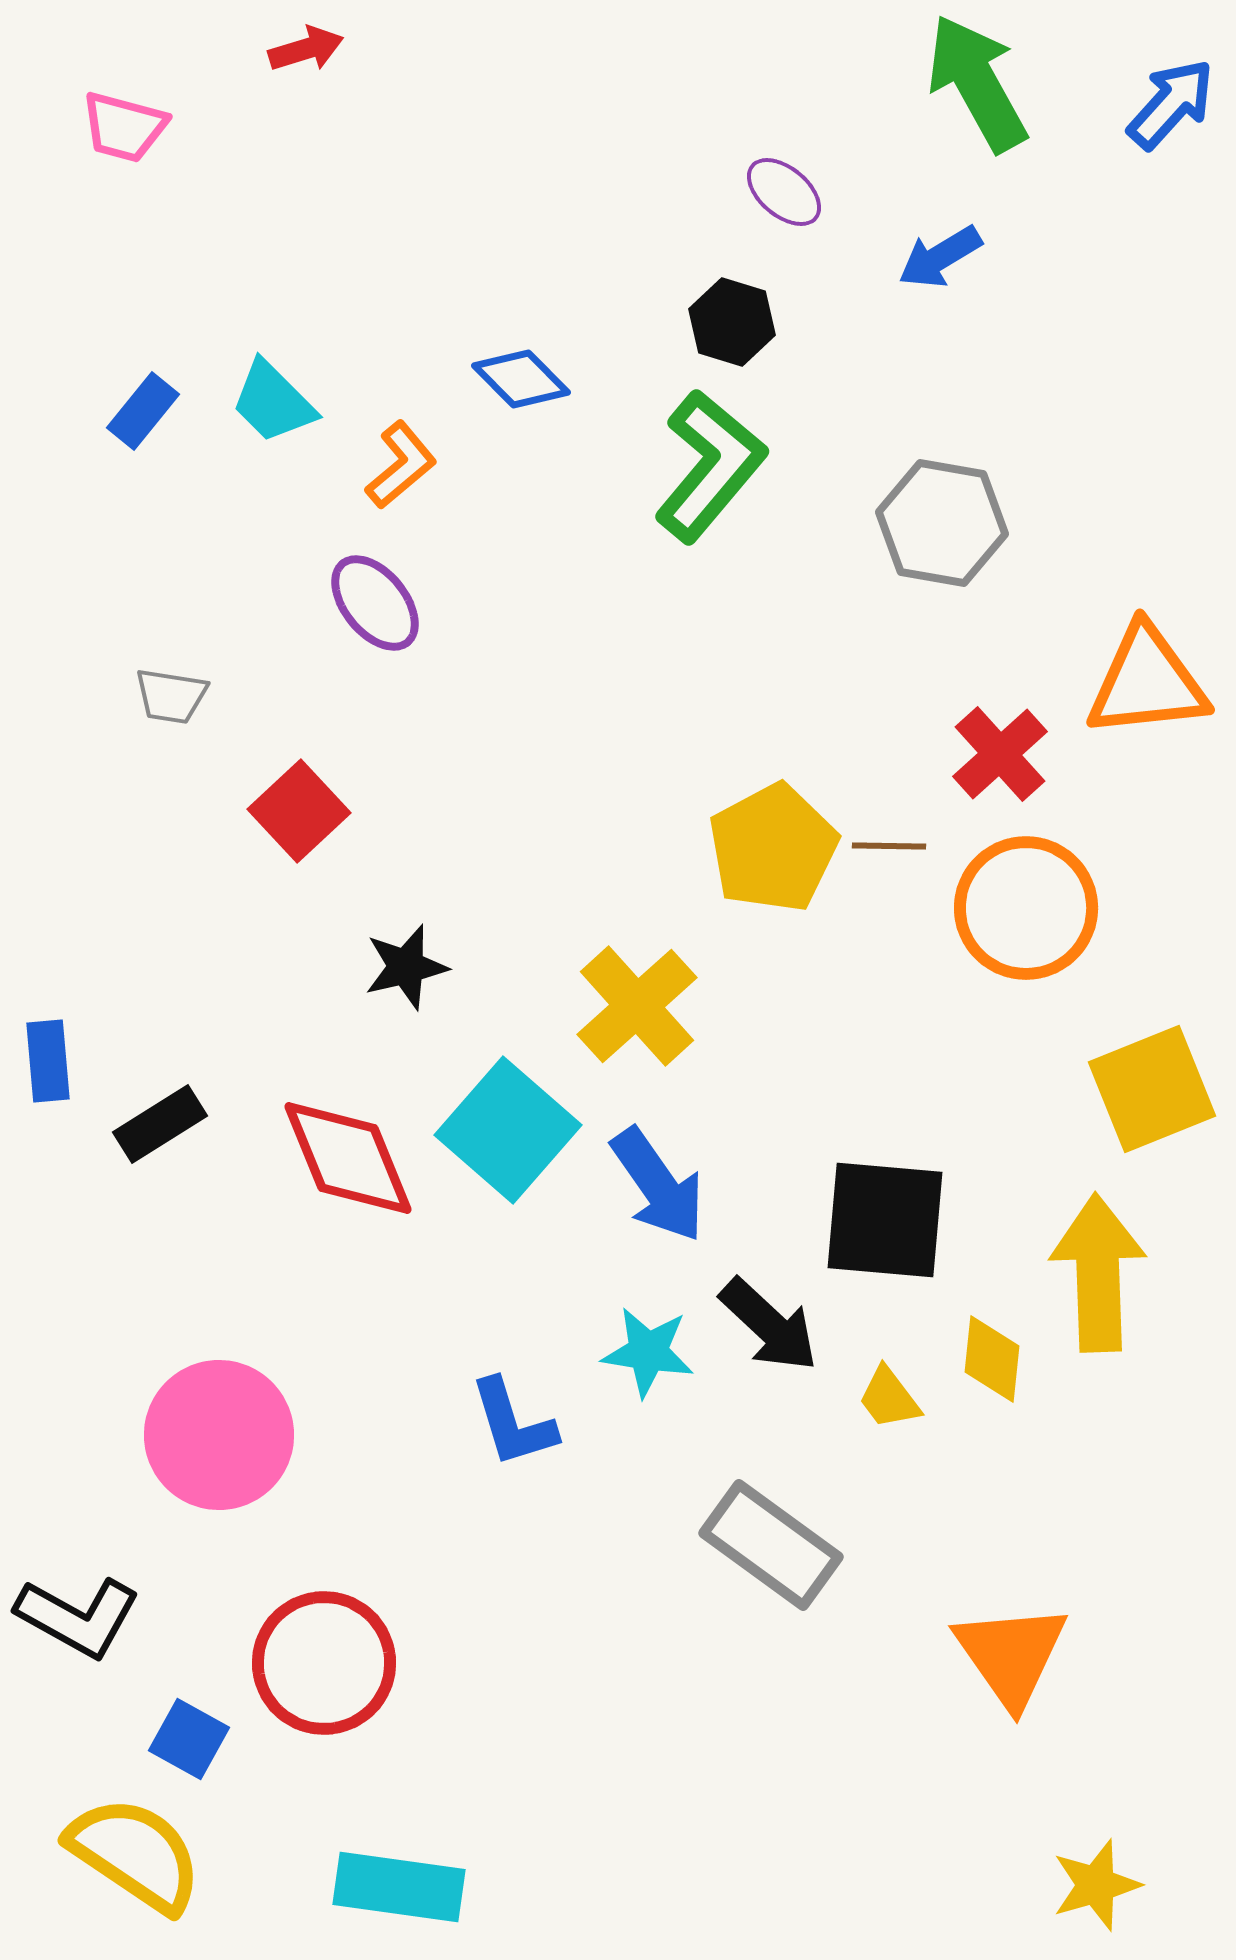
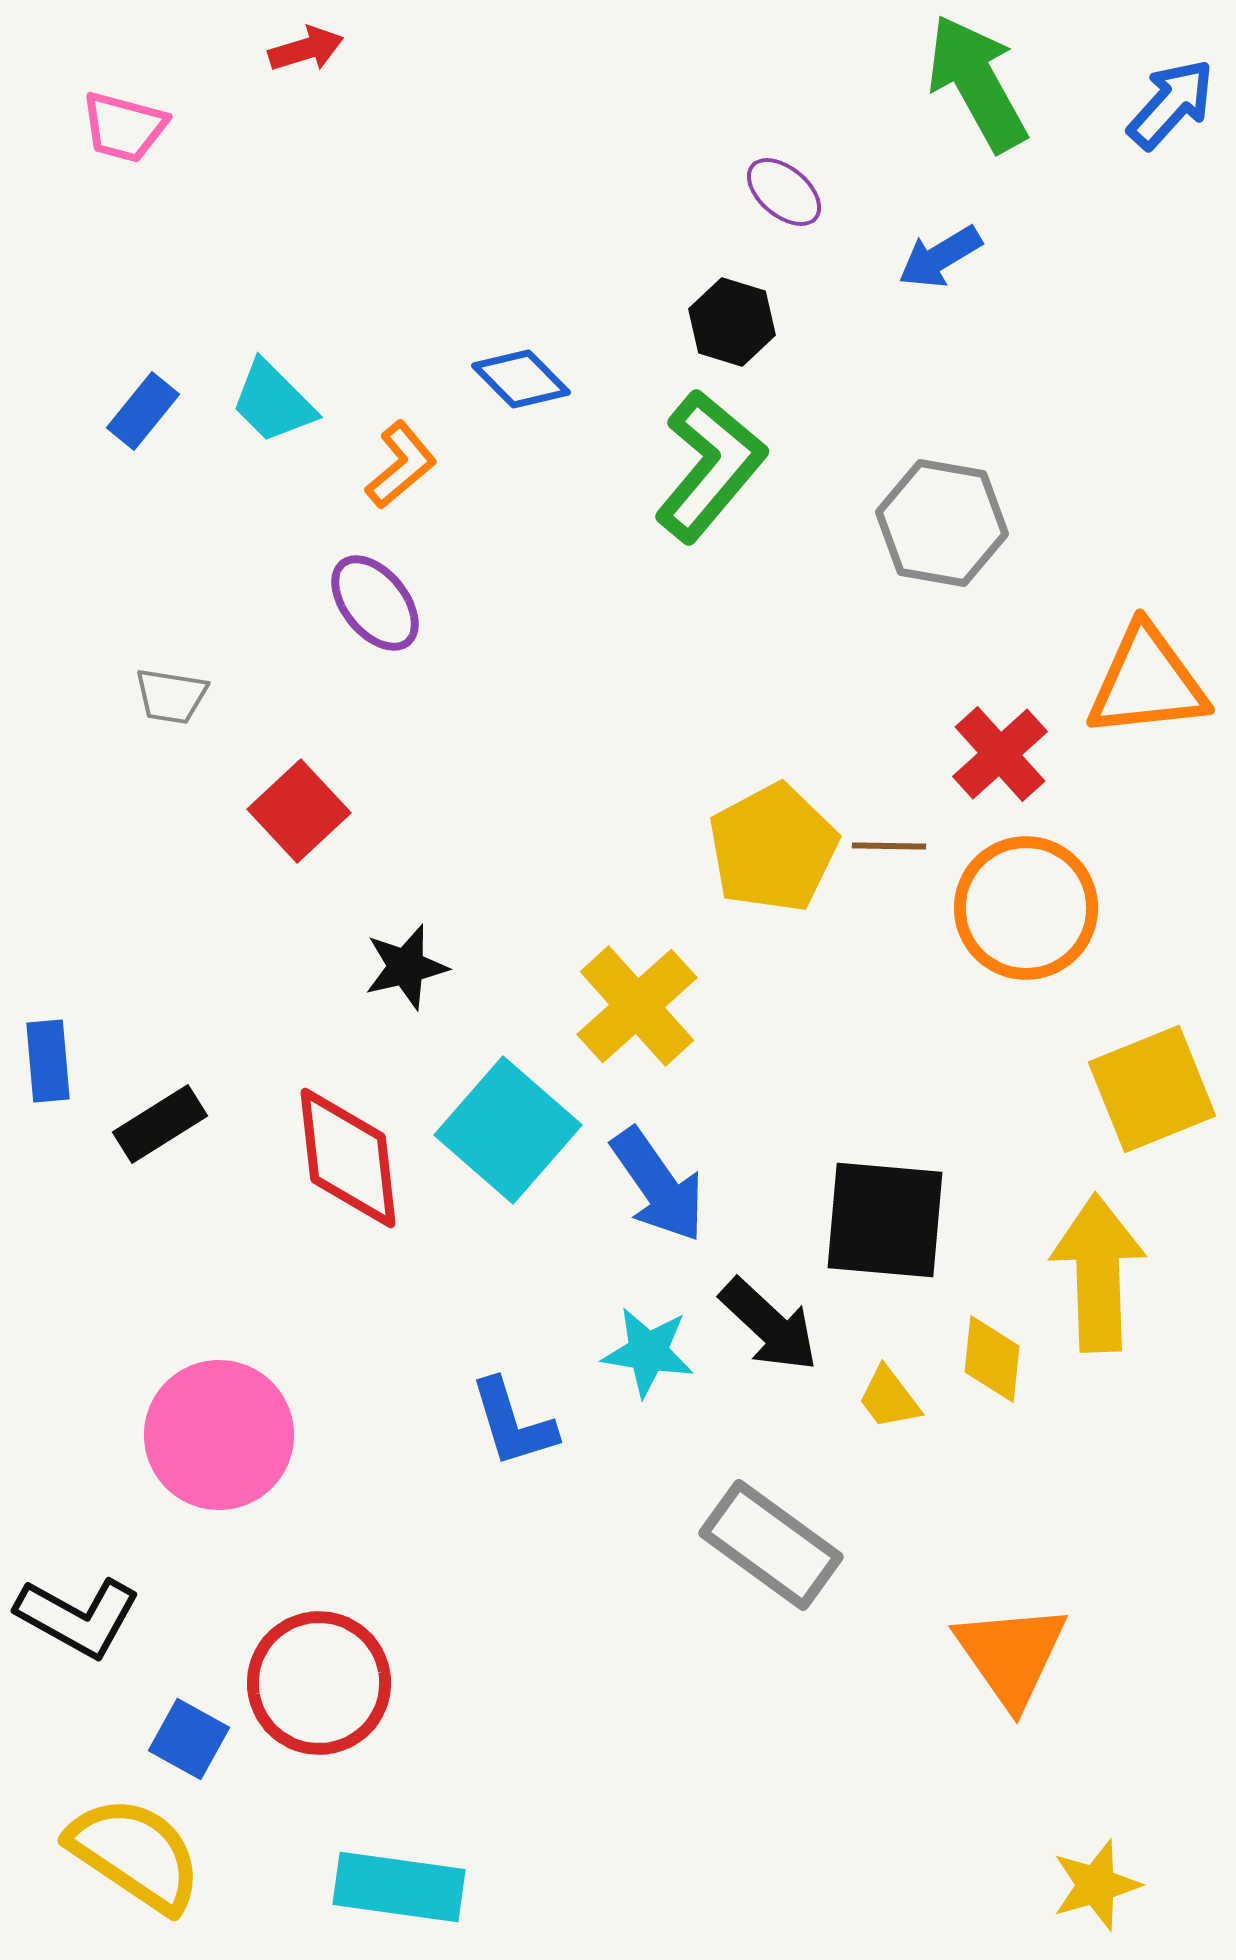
red diamond at (348, 1158): rotated 16 degrees clockwise
red circle at (324, 1663): moved 5 px left, 20 px down
